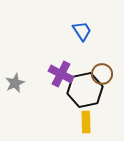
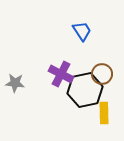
gray star: rotated 30 degrees clockwise
yellow rectangle: moved 18 px right, 9 px up
